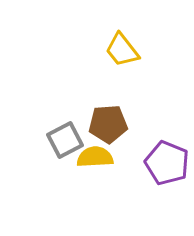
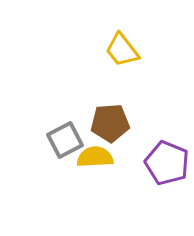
brown pentagon: moved 2 px right, 1 px up
